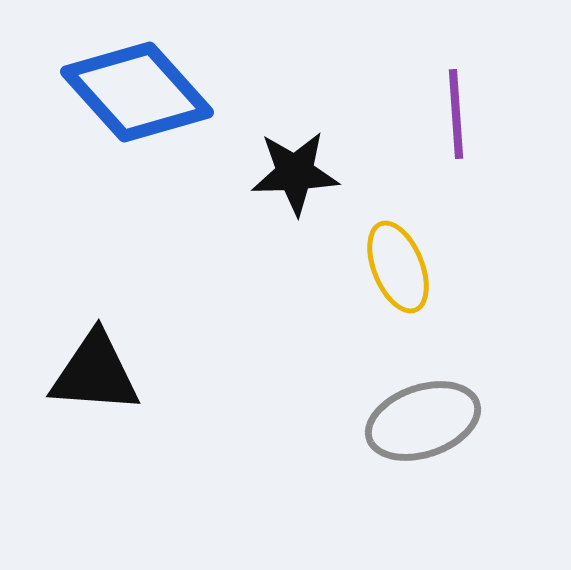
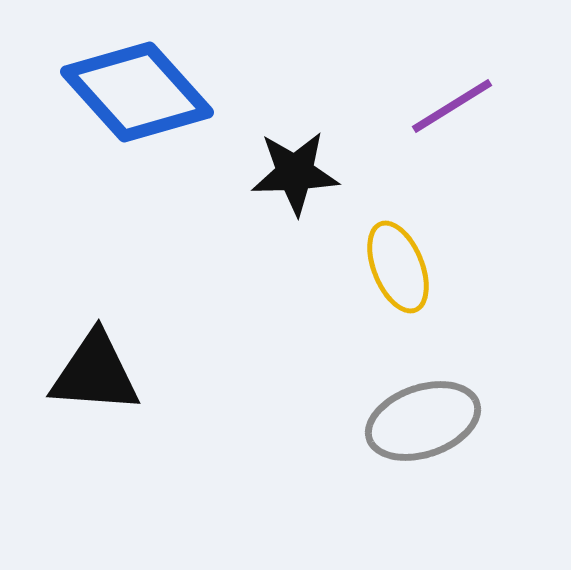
purple line: moved 4 px left, 8 px up; rotated 62 degrees clockwise
